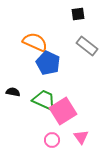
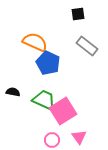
pink triangle: moved 2 px left
